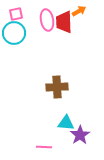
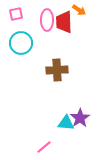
orange arrow: moved 1 px up; rotated 64 degrees clockwise
pink ellipse: rotated 10 degrees clockwise
cyan circle: moved 7 px right, 10 px down
brown cross: moved 17 px up
purple star: moved 17 px up
pink line: rotated 42 degrees counterclockwise
